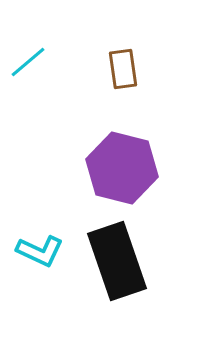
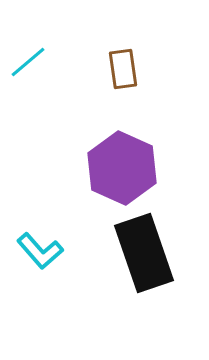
purple hexagon: rotated 10 degrees clockwise
cyan L-shape: rotated 24 degrees clockwise
black rectangle: moved 27 px right, 8 px up
